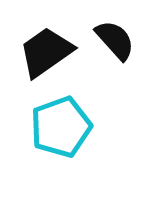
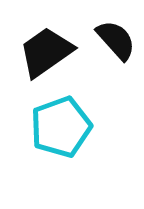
black semicircle: moved 1 px right
